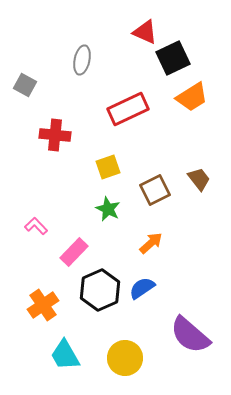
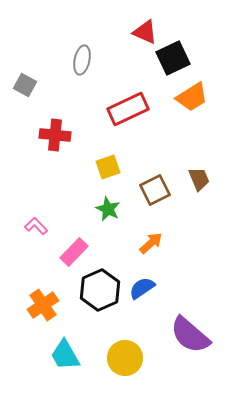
brown trapezoid: rotated 15 degrees clockwise
